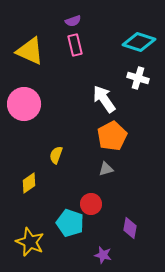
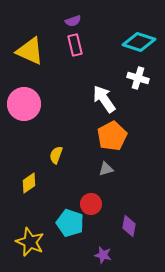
purple diamond: moved 1 px left, 2 px up
